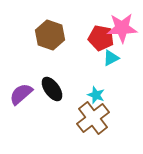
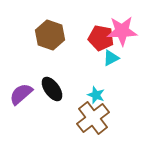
pink star: moved 3 px down
